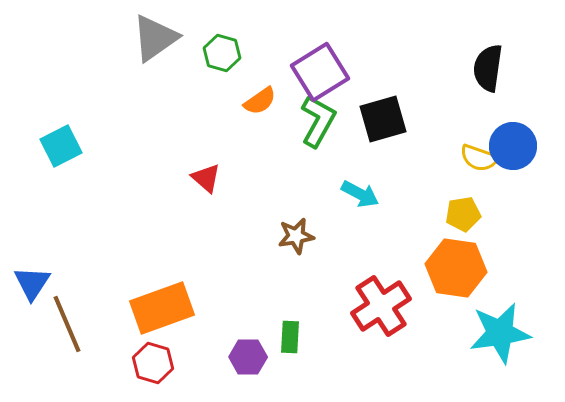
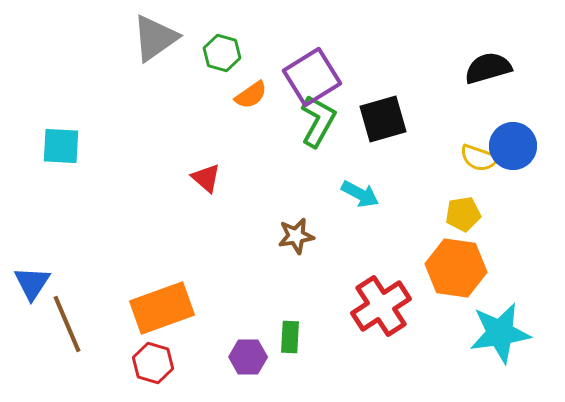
black semicircle: rotated 66 degrees clockwise
purple square: moved 8 px left, 5 px down
orange semicircle: moved 9 px left, 6 px up
cyan square: rotated 30 degrees clockwise
